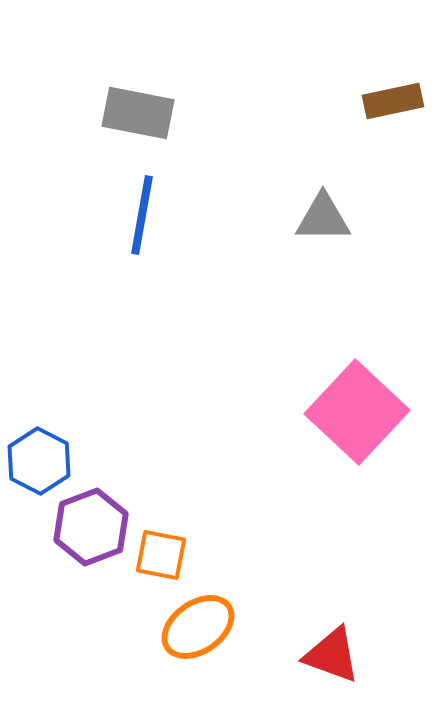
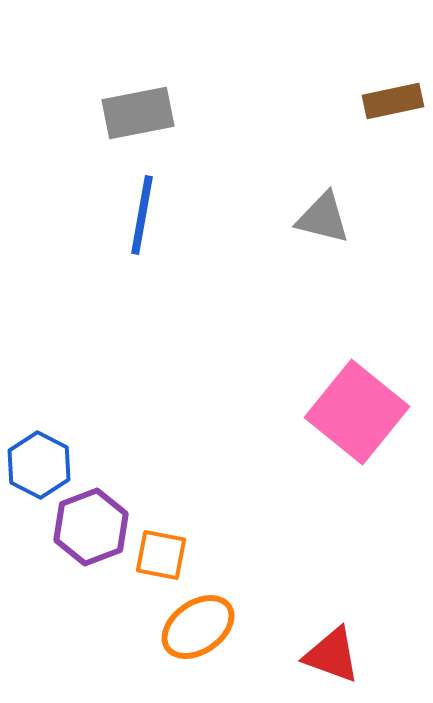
gray rectangle: rotated 22 degrees counterclockwise
gray triangle: rotated 14 degrees clockwise
pink square: rotated 4 degrees counterclockwise
blue hexagon: moved 4 px down
